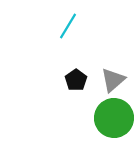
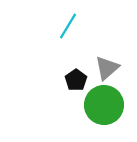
gray triangle: moved 6 px left, 12 px up
green circle: moved 10 px left, 13 px up
